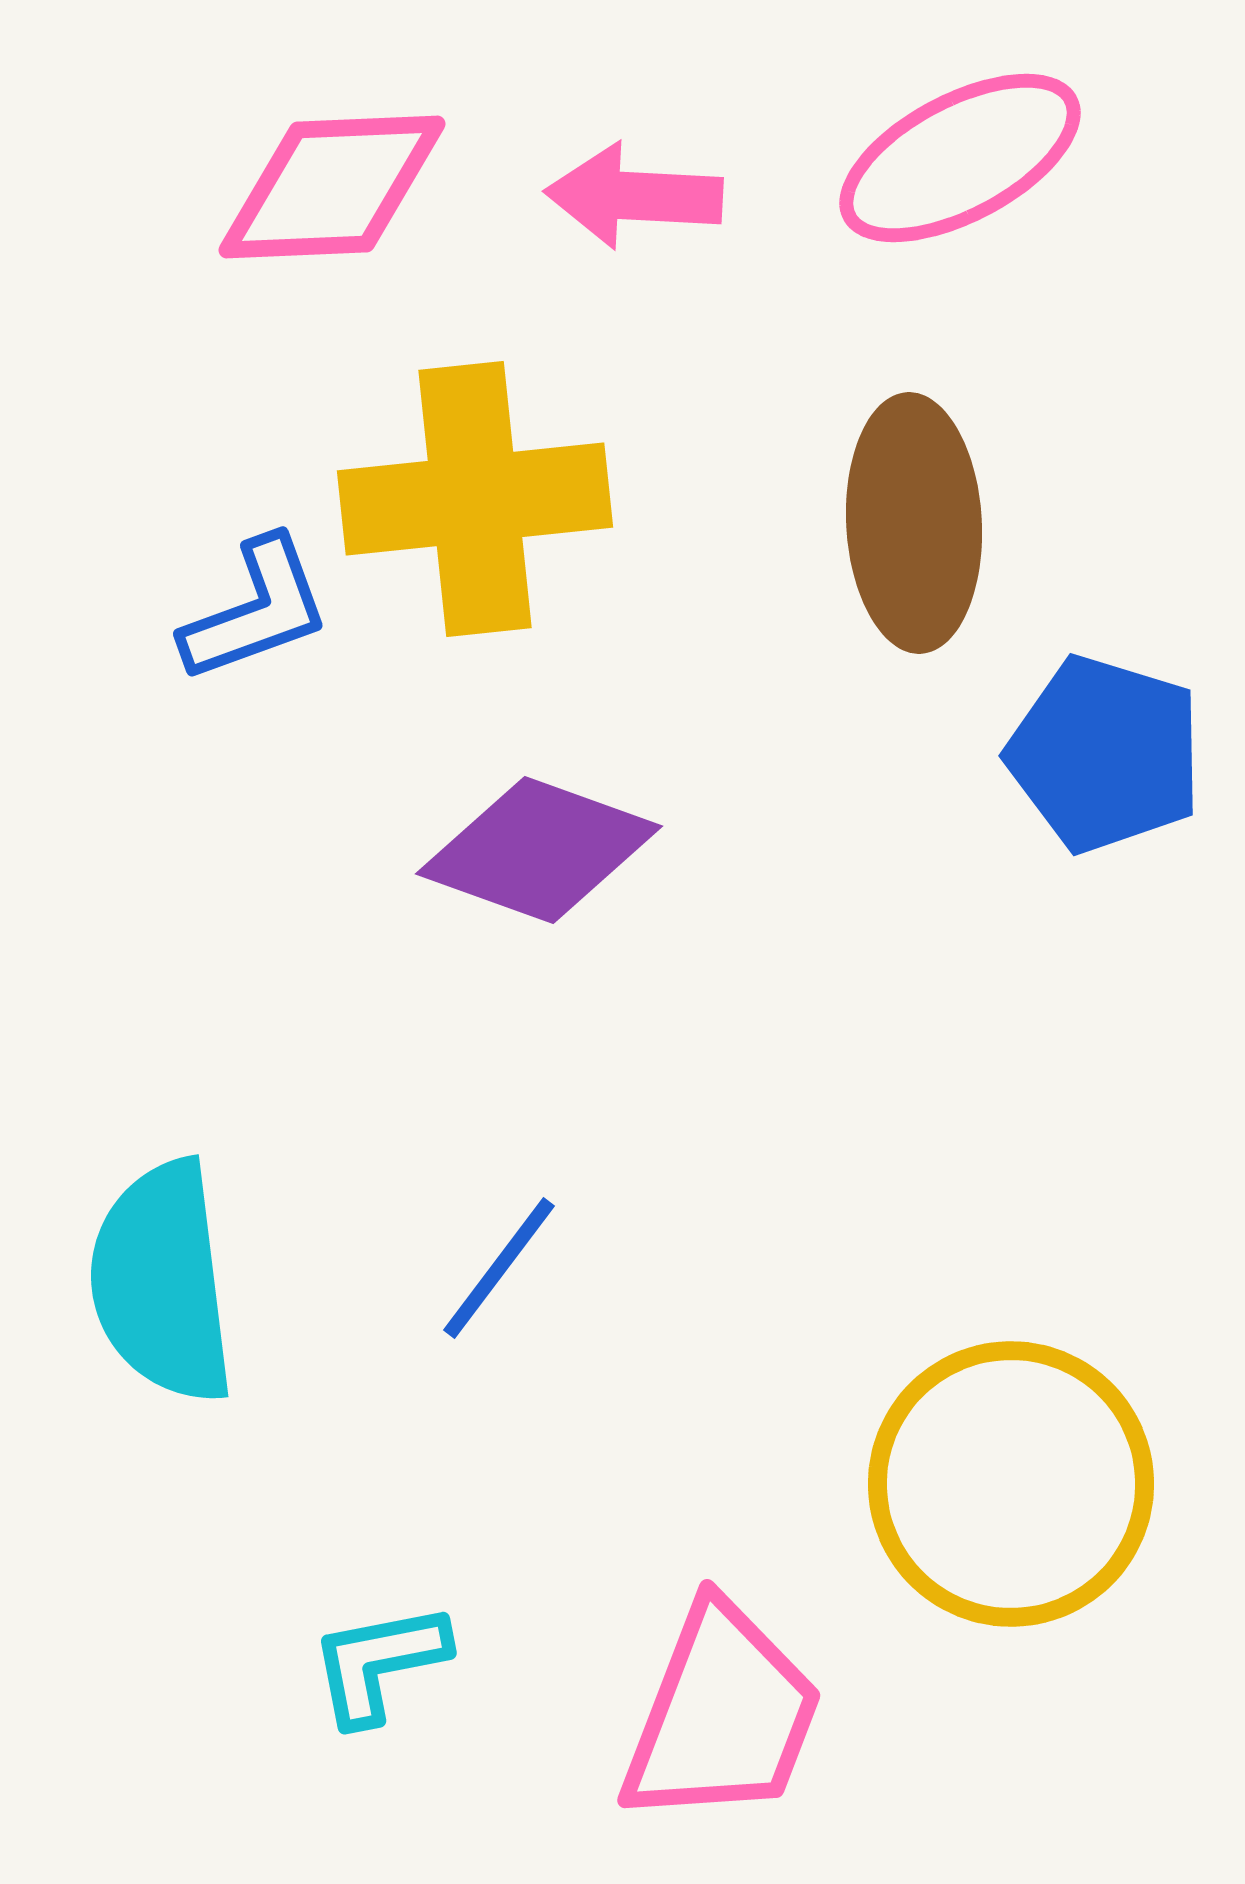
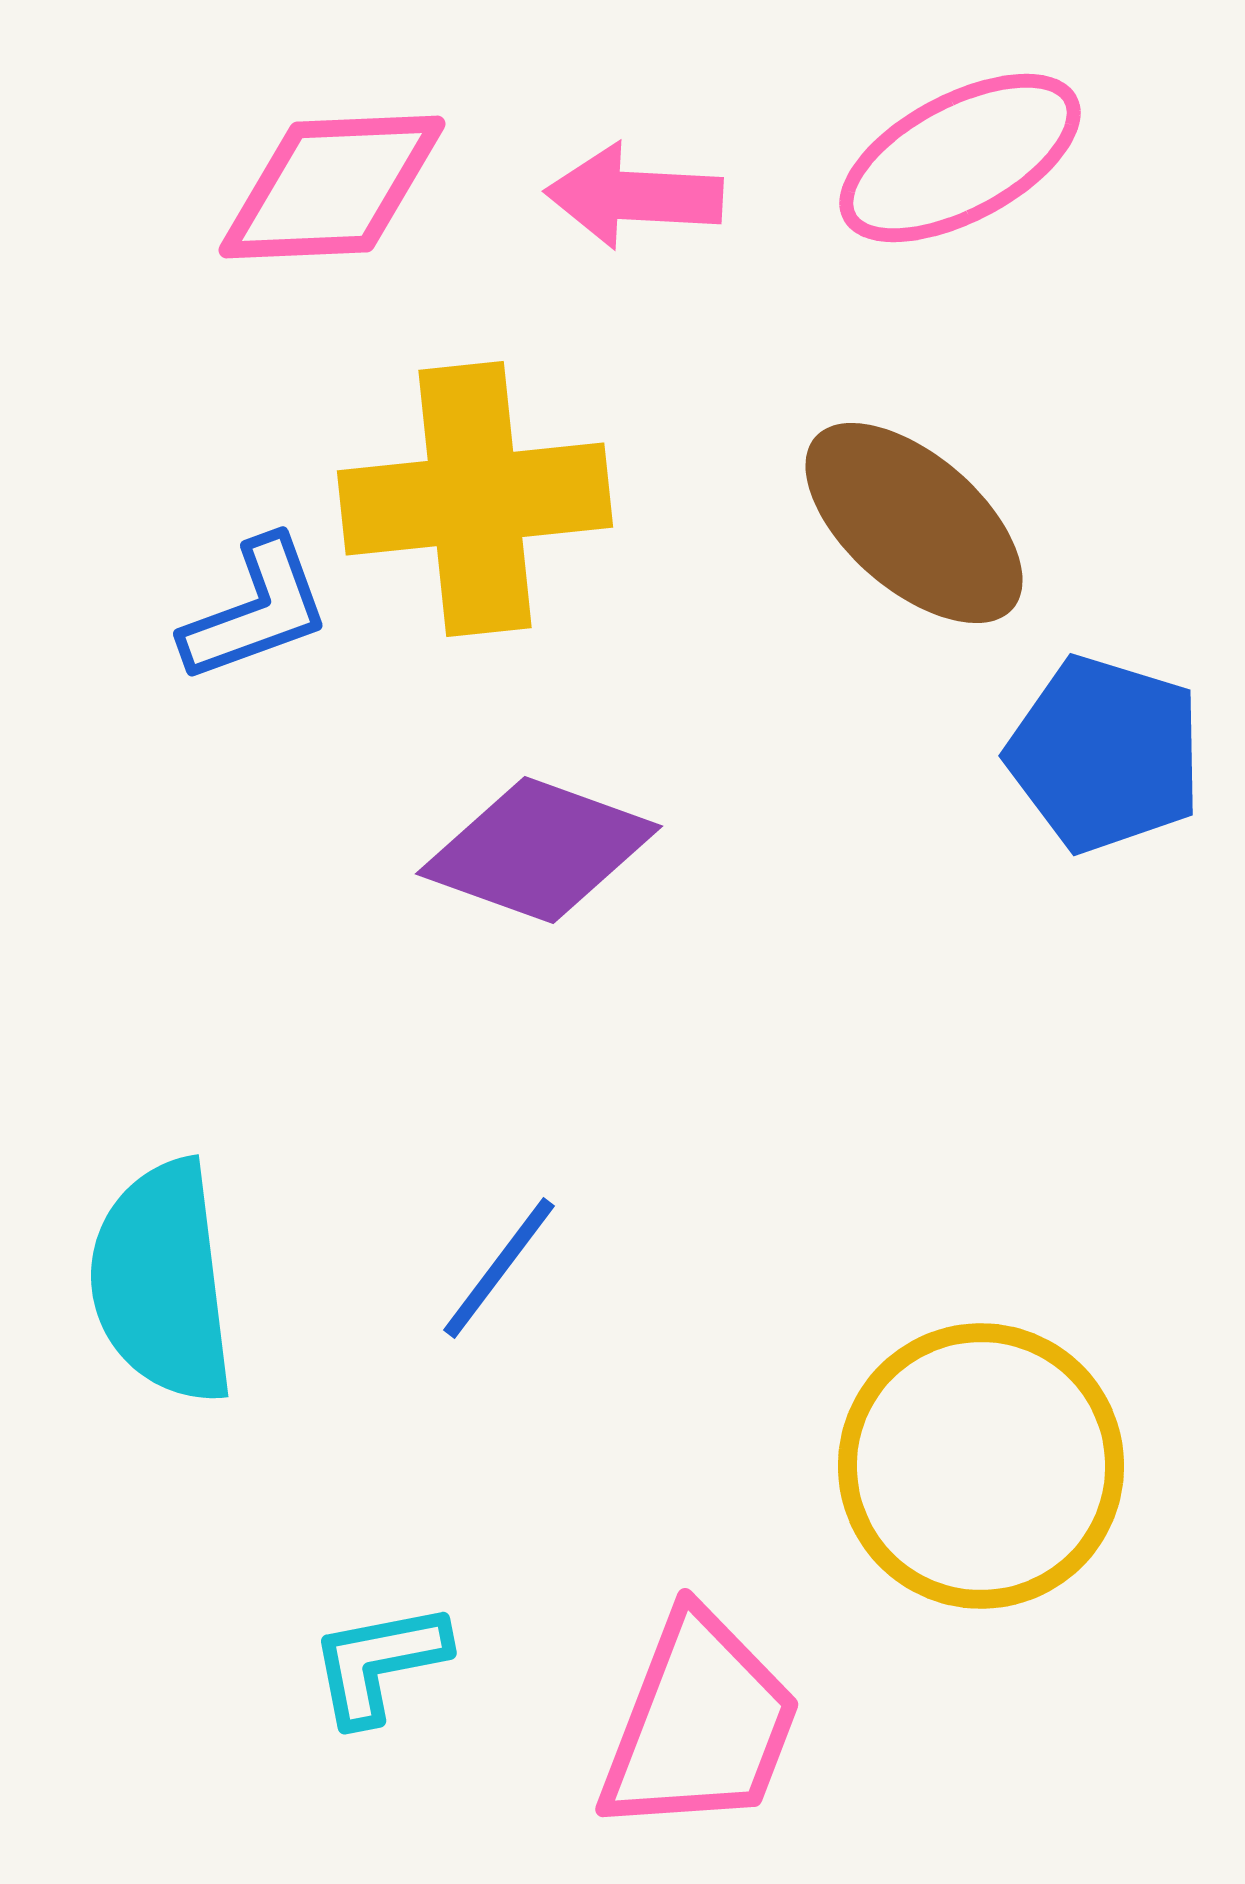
brown ellipse: rotated 46 degrees counterclockwise
yellow circle: moved 30 px left, 18 px up
pink trapezoid: moved 22 px left, 9 px down
